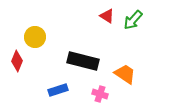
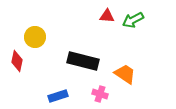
red triangle: rotated 28 degrees counterclockwise
green arrow: rotated 20 degrees clockwise
red diamond: rotated 10 degrees counterclockwise
blue rectangle: moved 6 px down
